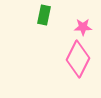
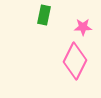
pink diamond: moved 3 px left, 2 px down
